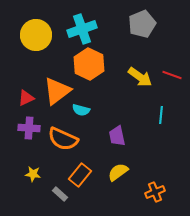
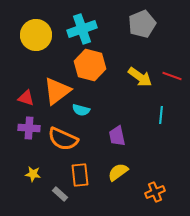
orange hexagon: moved 1 px right, 1 px down; rotated 12 degrees counterclockwise
red line: moved 1 px down
red triangle: rotated 42 degrees clockwise
orange rectangle: rotated 45 degrees counterclockwise
